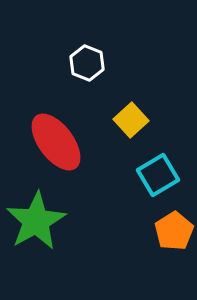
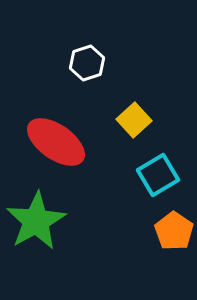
white hexagon: rotated 20 degrees clockwise
yellow square: moved 3 px right
red ellipse: rotated 18 degrees counterclockwise
orange pentagon: rotated 6 degrees counterclockwise
